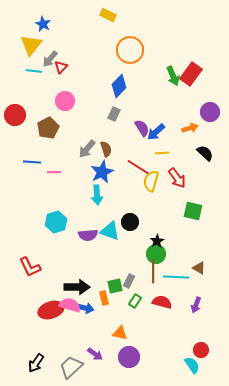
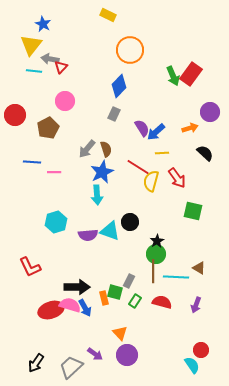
gray arrow at (50, 59): rotated 60 degrees clockwise
green square at (115, 286): moved 6 px down; rotated 28 degrees clockwise
blue arrow at (85, 308): rotated 48 degrees clockwise
orange triangle at (120, 333): rotated 35 degrees clockwise
purple circle at (129, 357): moved 2 px left, 2 px up
